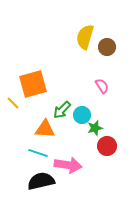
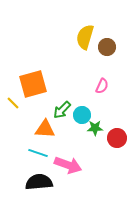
pink semicircle: rotated 56 degrees clockwise
green star: rotated 14 degrees clockwise
red circle: moved 10 px right, 8 px up
pink arrow: rotated 12 degrees clockwise
black semicircle: moved 2 px left, 1 px down; rotated 8 degrees clockwise
